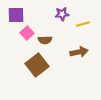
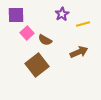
purple star: rotated 24 degrees counterclockwise
brown semicircle: rotated 32 degrees clockwise
brown arrow: rotated 12 degrees counterclockwise
